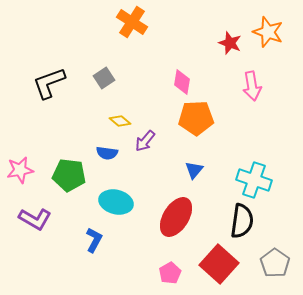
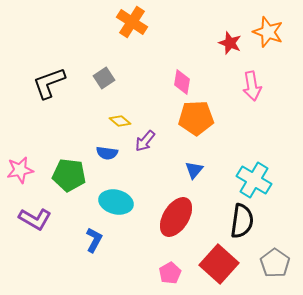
cyan cross: rotated 12 degrees clockwise
